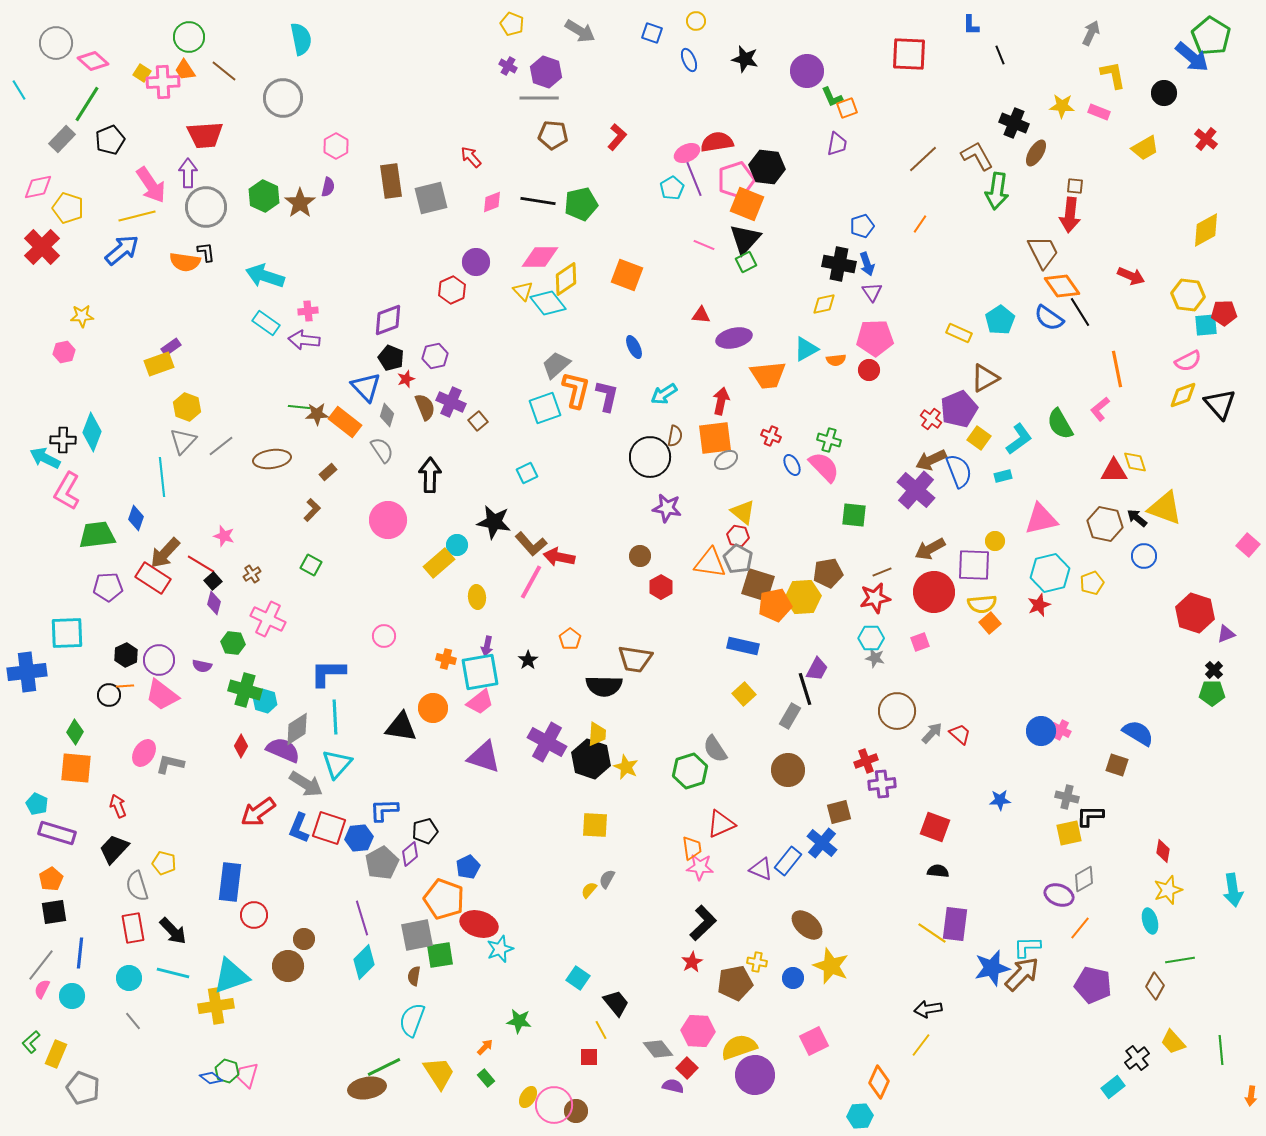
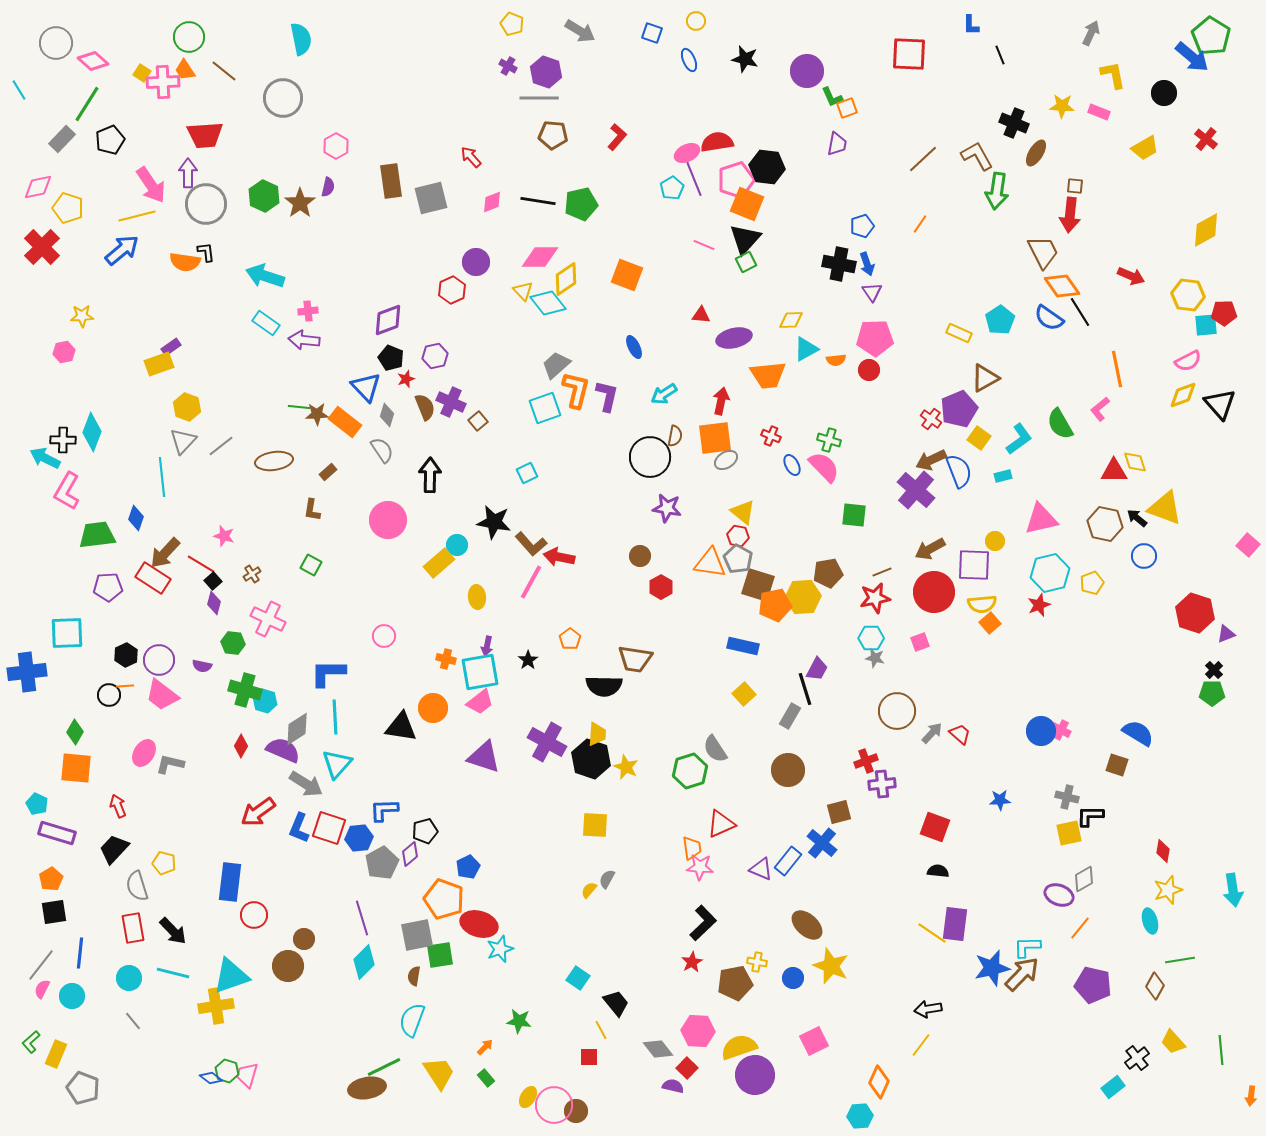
gray circle at (206, 207): moved 3 px up
yellow diamond at (824, 304): moved 33 px left, 16 px down; rotated 10 degrees clockwise
brown ellipse at (272, 459): moved 2 px right, 2 px down
brown L-shape at (312, 510): rotated 145 degrees clockwise
